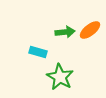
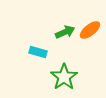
green arrow: rotated 18 degrees counterclockwise
green star: moved 4 px right; rotated 8 degrees clockwise
